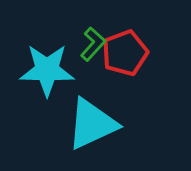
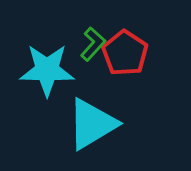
red pentagon: rotated 18 degrees counterclockwise
cyan triangle: rotated 6 degrees counterclockwise
